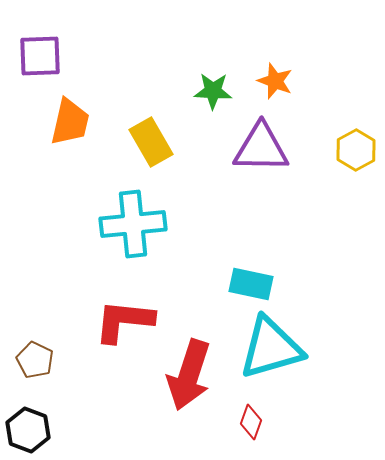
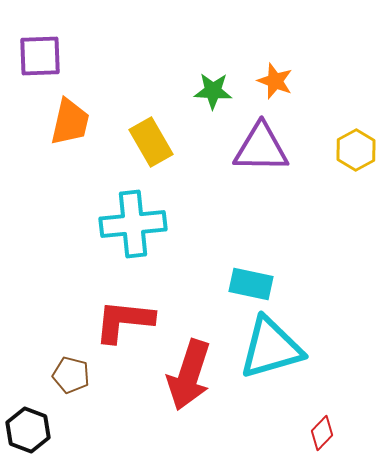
brown pentagon: moved 36 px right, 15 px down; rotated 12 degrees counterclockwise
red diamond: moved 71 px right, 11 px down; rotated 24 degrees clockwise
